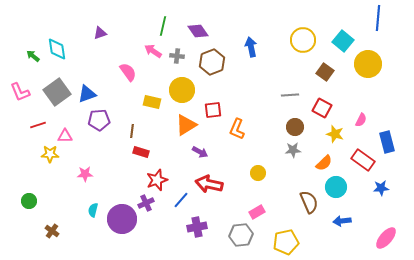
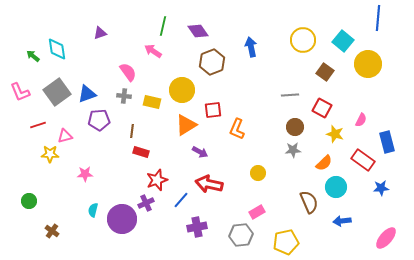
gray cross at (177, 56): moved 53 px left, 40 px down
pink triangle at (65, 136): rotated 14 degrees counterclockwise
